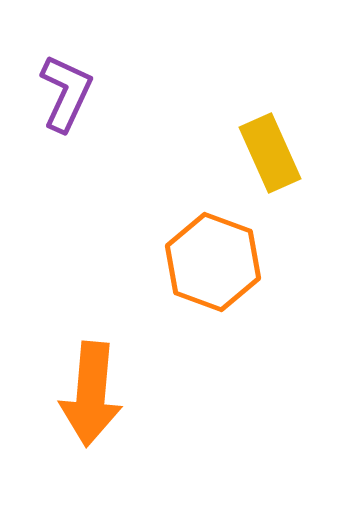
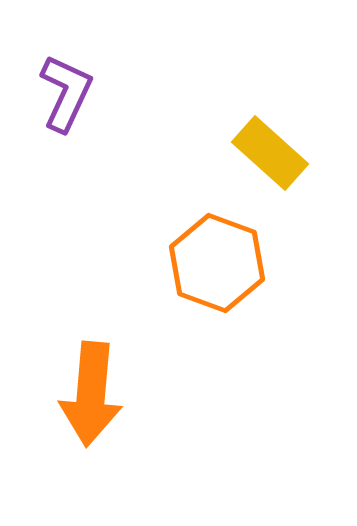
yellow rectangle: rotated 24 degrees counterclockwise
orange hexagon: moved 4 px right, 1 px down
